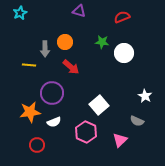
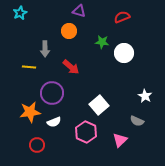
orange circle: moved 4 px right, 11 px up
yellow line: moved 2 px down
